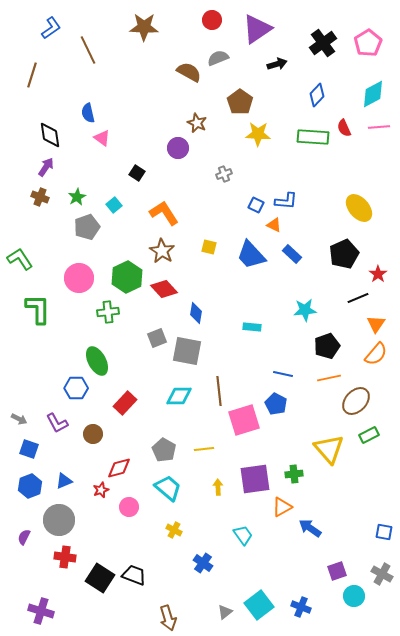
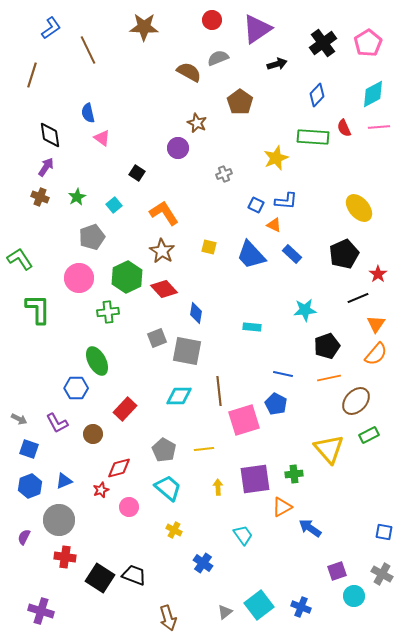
yellow star at (258, 134): moved 18 px right, 24 px down; rotated 25 degrees counterclockwise
gray pentagon at (87, 227): moved 5 px right, 10 px down
red rectangle at (125, 403): moved 6 px down
